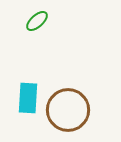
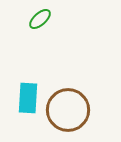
green ellipse: moved 3 px right, 2 px up
